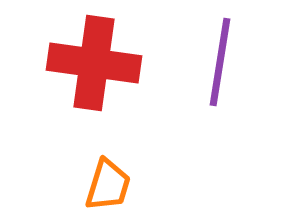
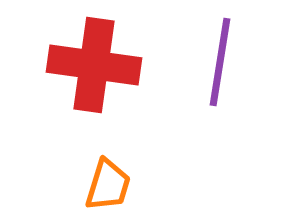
red cross: moved 2 px down
